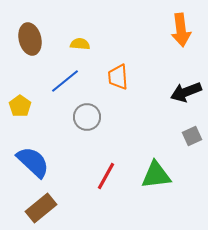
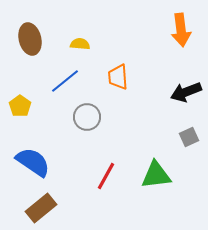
gray square: moved 3 px left, 1 px down
blue semicircle: rotated 9 degrees counterclockwise
